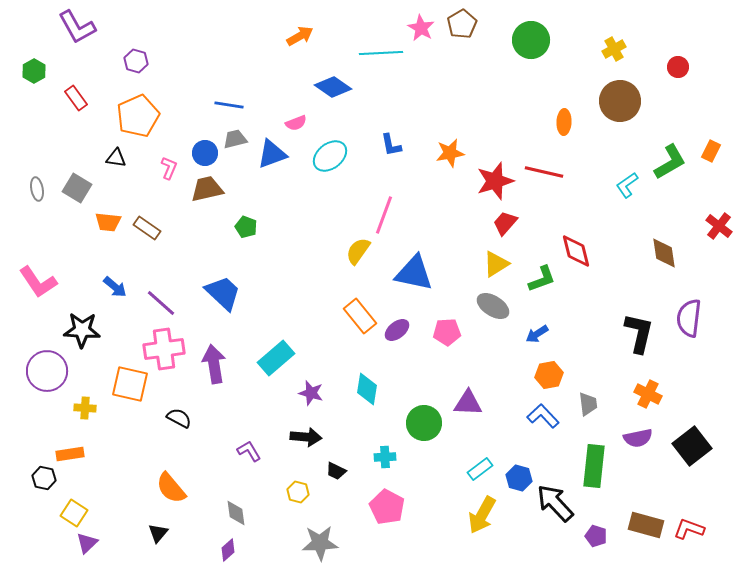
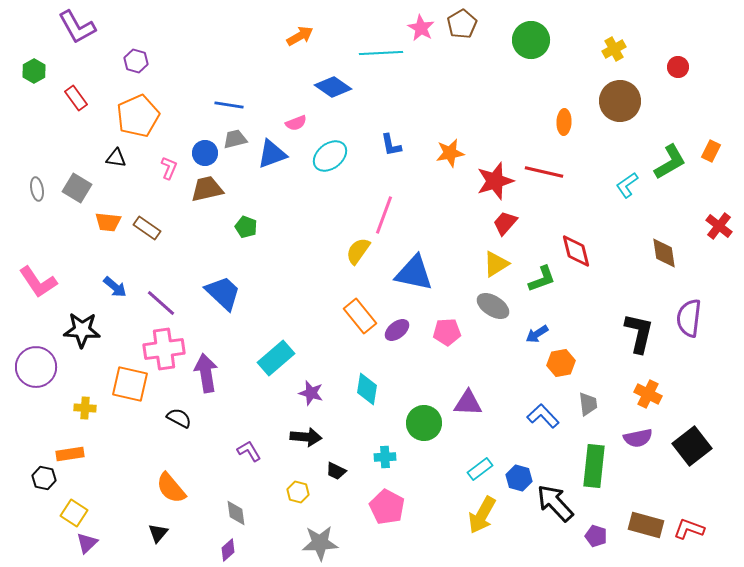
purple arrow at (214, 364): moved 8 px left, 9 px down
purple circle at (47, 371): moved 11 px left, 4 px up
orange hexagon at (549, 375): moved 12 px right, 12 px up
